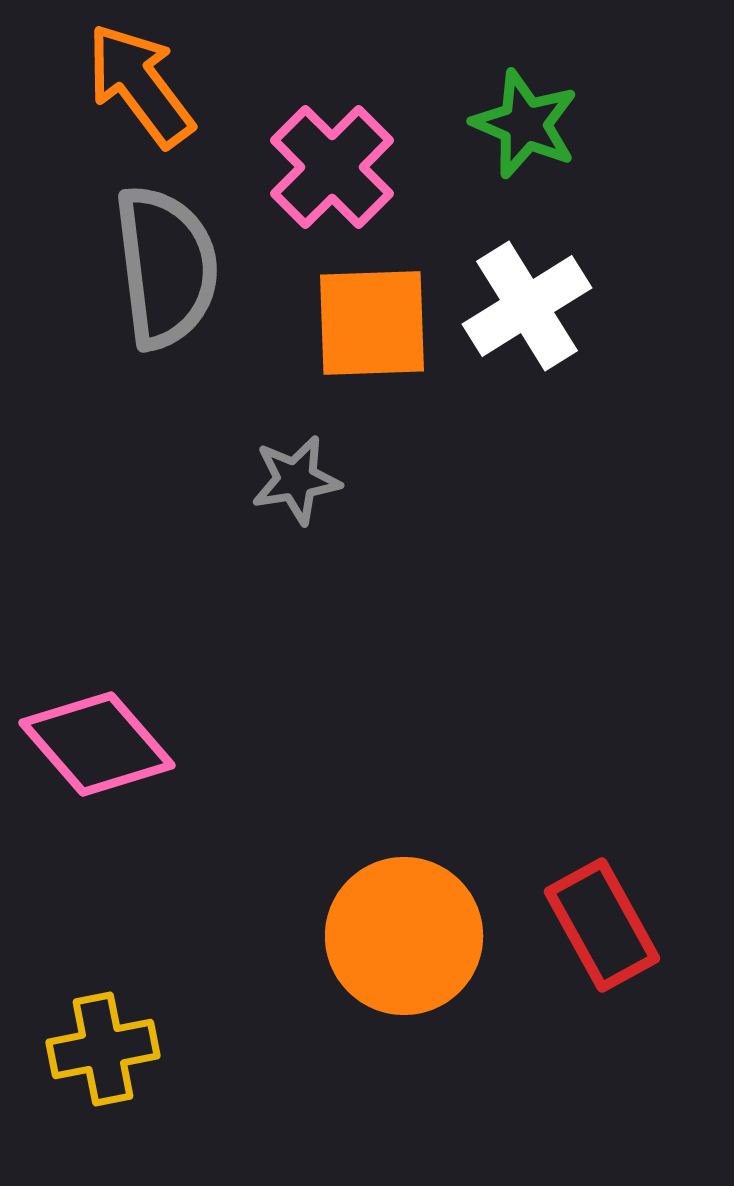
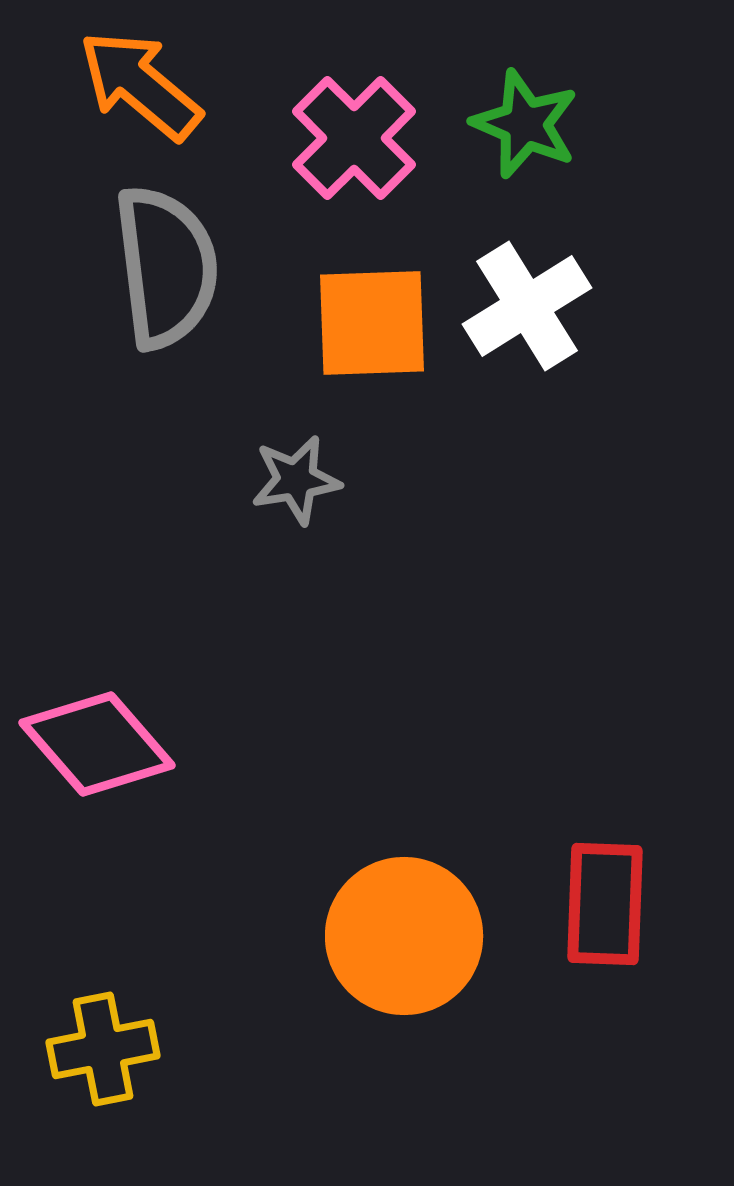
orange arrow: rotated 13 degrees counterclockwise
pink cross: moved 22 px right, 29 px up
red rectangle: moved 3 px right, 21 px up; rotated 31 degrees clockwise
